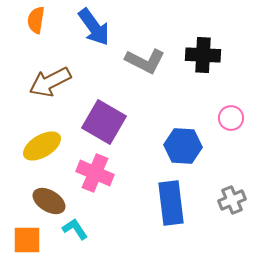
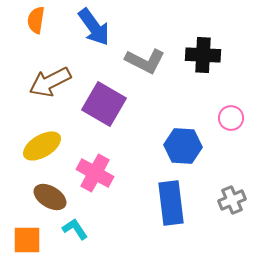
purple square: moved 18 px up
pink cross: rotated 6 degrees clockwise
brown ellipse: moved 1 px right, 4 px up
